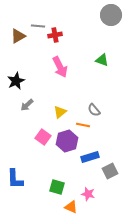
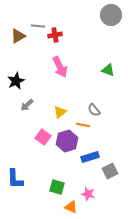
green triangle: moved 6 px right, 10 px down
